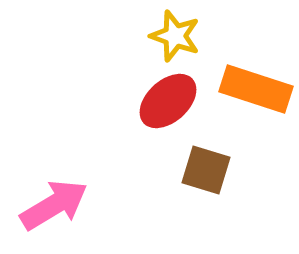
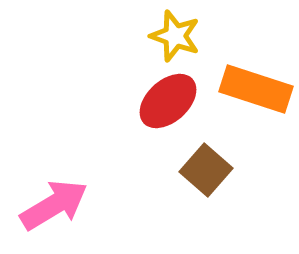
brown square: rotated 24 degrees clockwise
